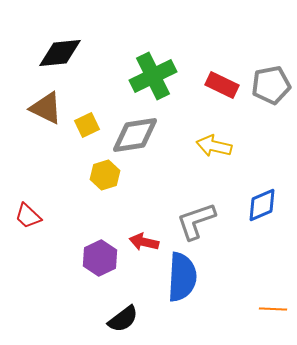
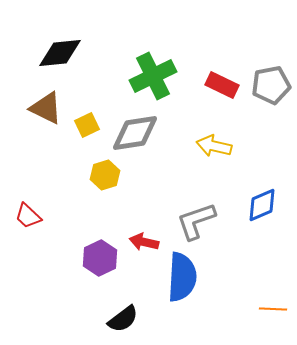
gray diamond: moved 2 px up
